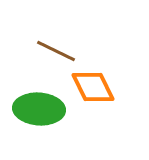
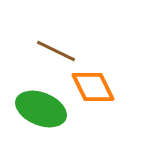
green ellipse: moved 2 px right; rotated 18 degrees clockwise
